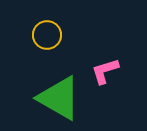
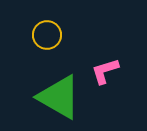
green triangle: moved 1 px up
